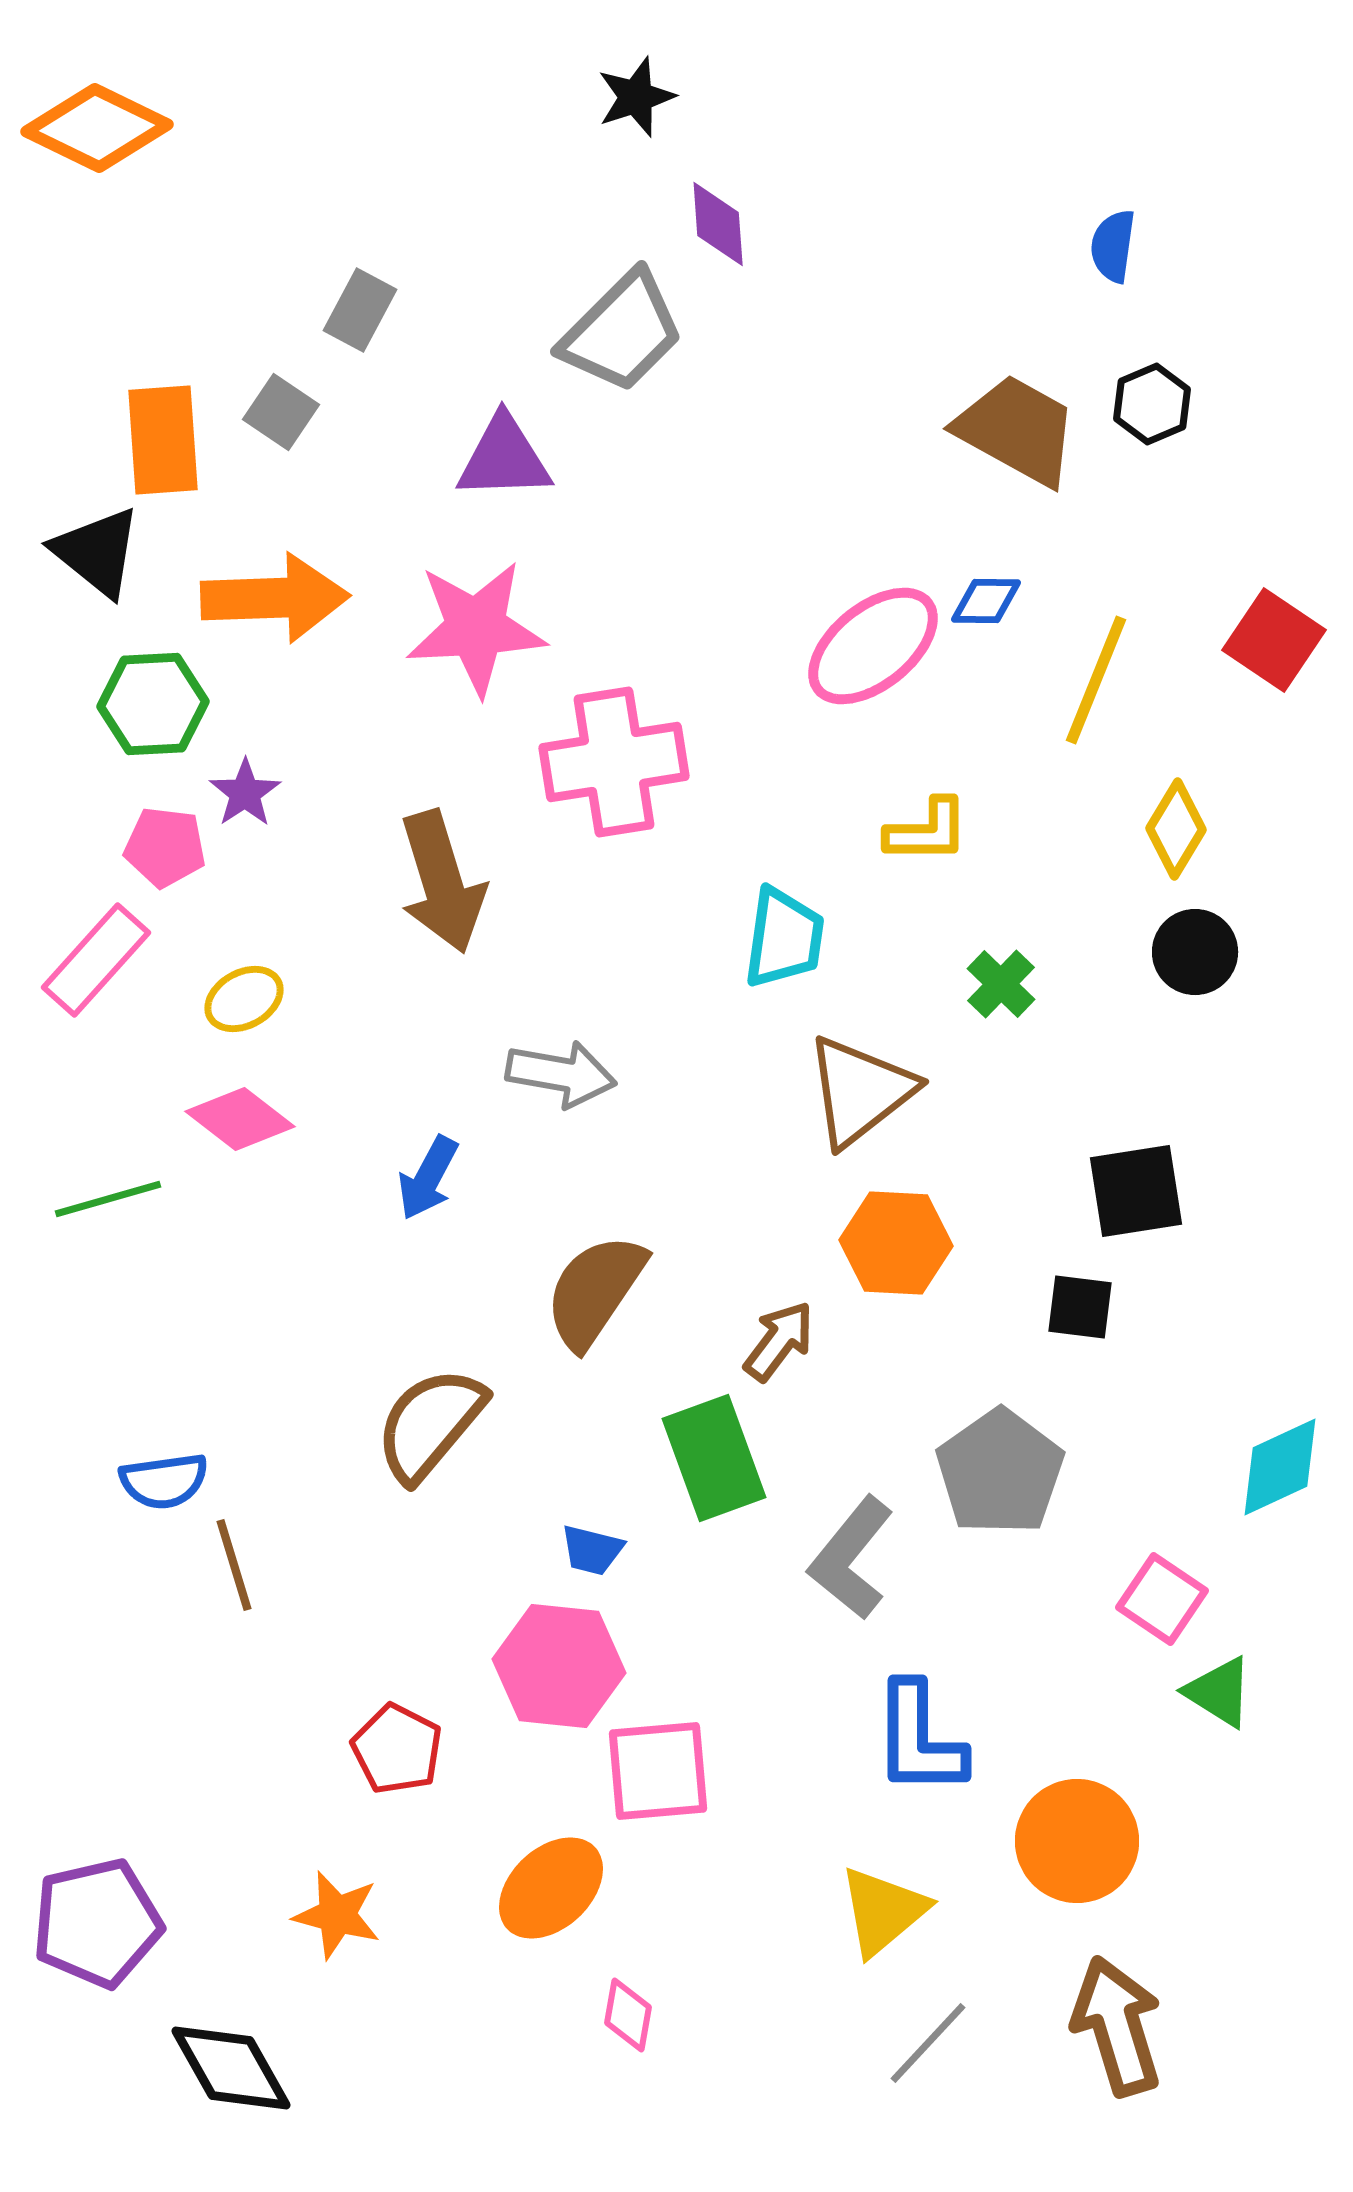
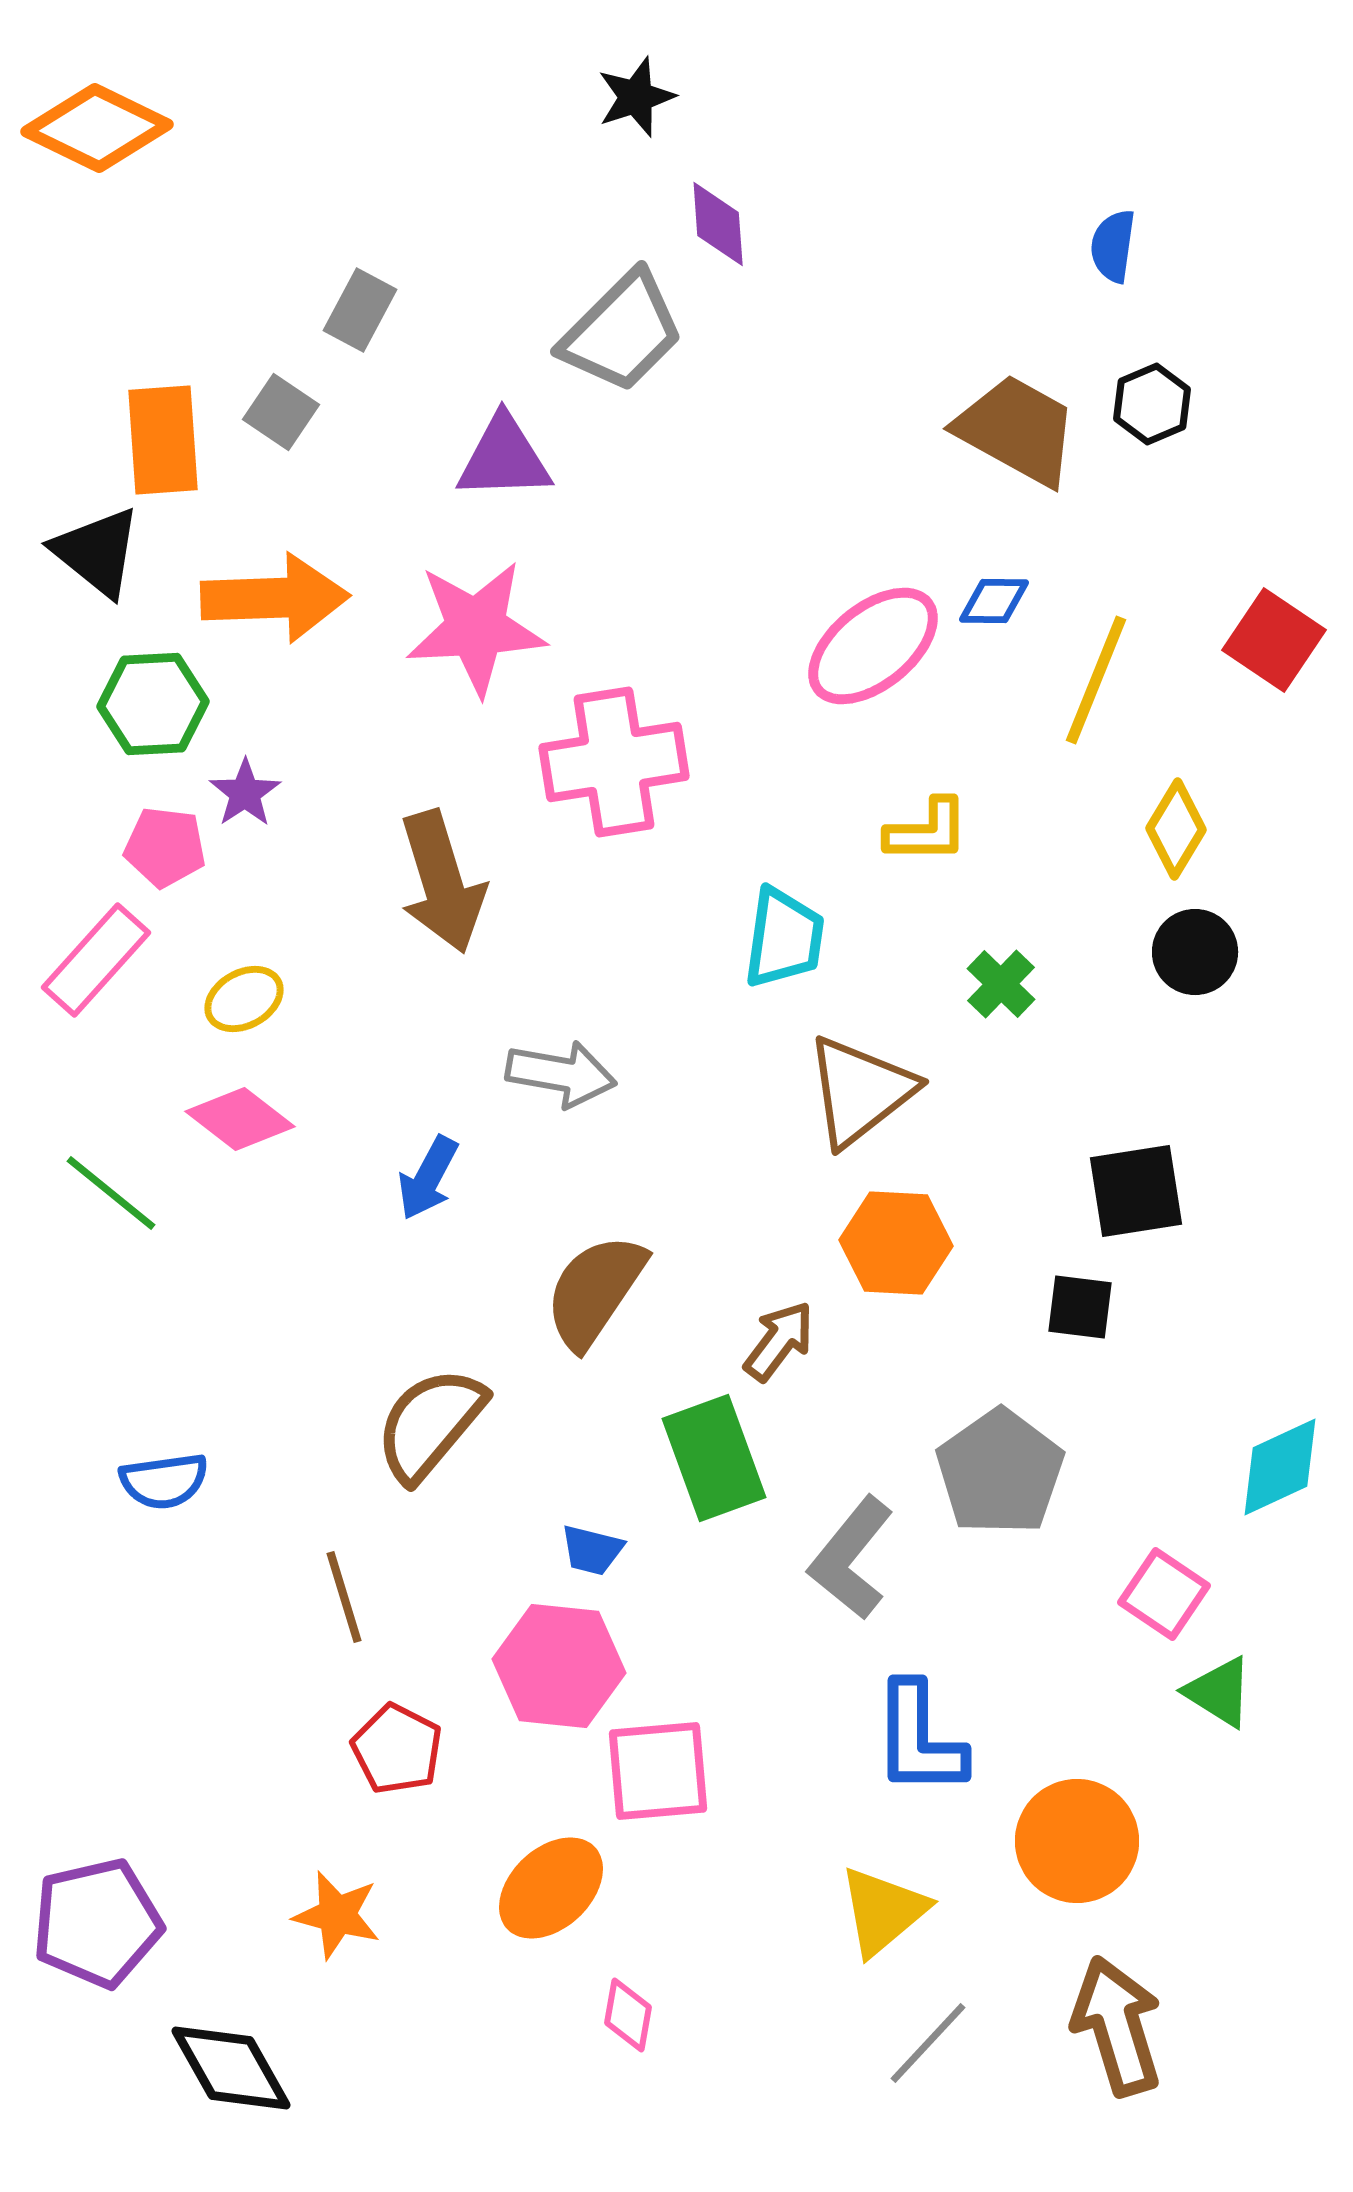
blue diamond at (986, 601): moved 8 px right
green line at (108, 1199): moved 3 px right, 6 px up; rotated 55 degrees clockwise
brown line at (234, 1565): moved 110 px right, 32 px down
pink square at (1162, 1599): moved 2 px right, 5 px up
